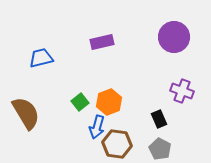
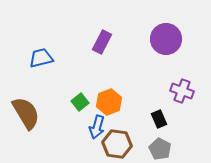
purple circle: moved 8 px left, 2 px down
purple rectangle: rotated 50 degrees counterclockwise
